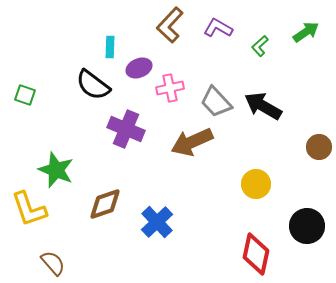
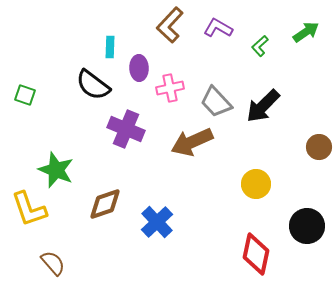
purple ellipse: rotated 70 degrees counterclockwise
black arrow: rotated 75 degrees counterclockwise
